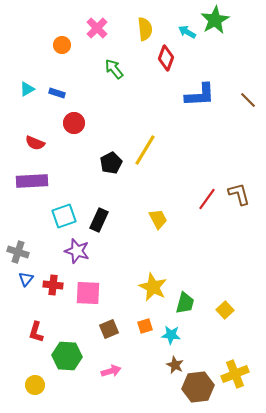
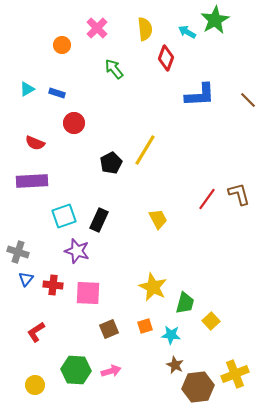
yellow square: moved 14 px left, 11 px down
red L-shape: rotated 40 degrees clockwise
green hexagon: moved 9 px right, 14 px down
